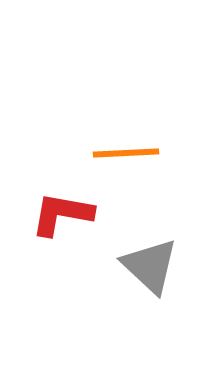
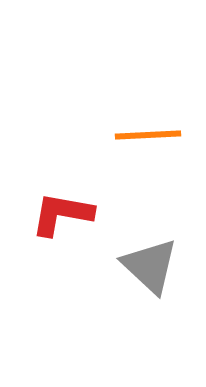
orange line: moved 22 px right, 18 px up
